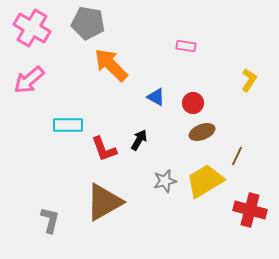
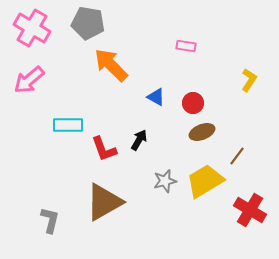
brown line: rotated 12 degrees clockwise
red cross: rotated 16 degrees clockwise
